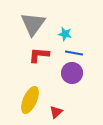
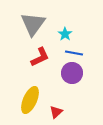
cyan star: rotated 24 degrees clockwise
red L-shape: moved 1 px right, 2 px down; rotated 150 degrees clockwise
